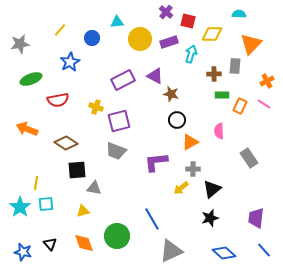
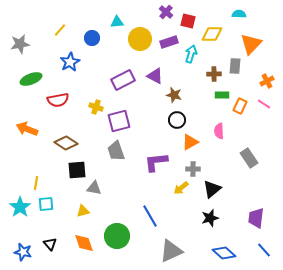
brown star at (171, 94): moved 3 px right, 1 px down
gray trapezoid at (116, 151): rotated 50 degrees clockwise
blue line at (152, 219): moved 2 px left, 3 px up
